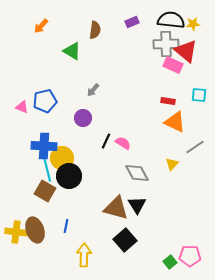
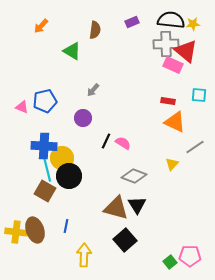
gray diamond: moved 3 px left, 3 px down; rotated 40 degrees counterclockwise
